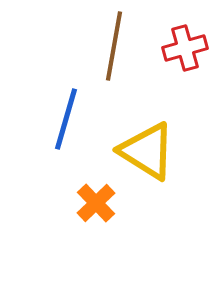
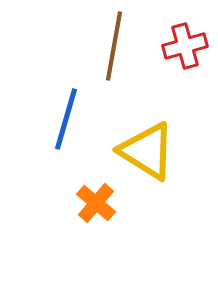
red cross: moved 2 px up
orange cross: rotated 6 degrees counterclockwise
